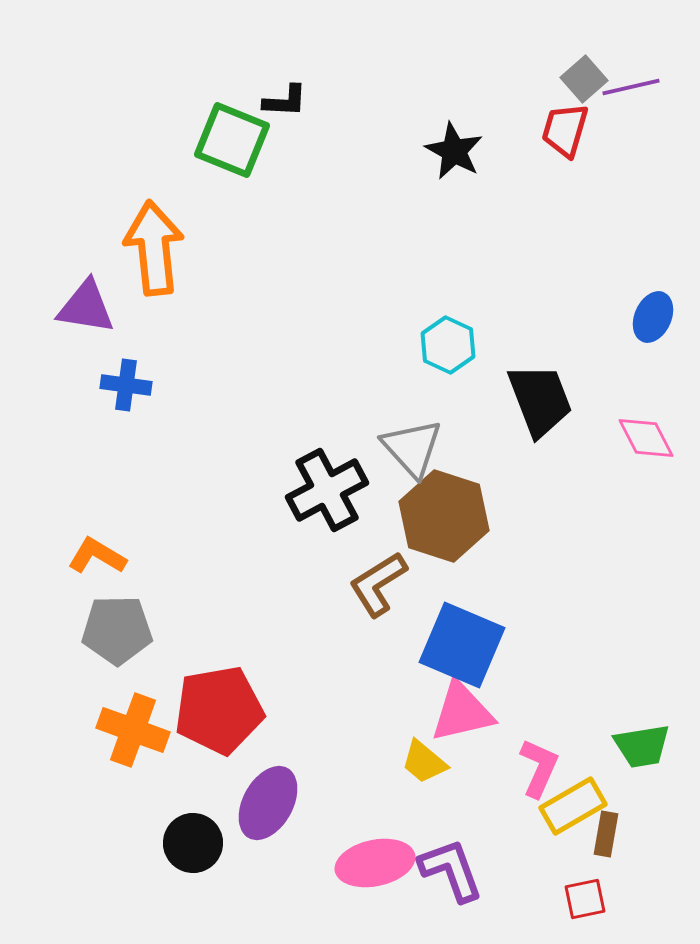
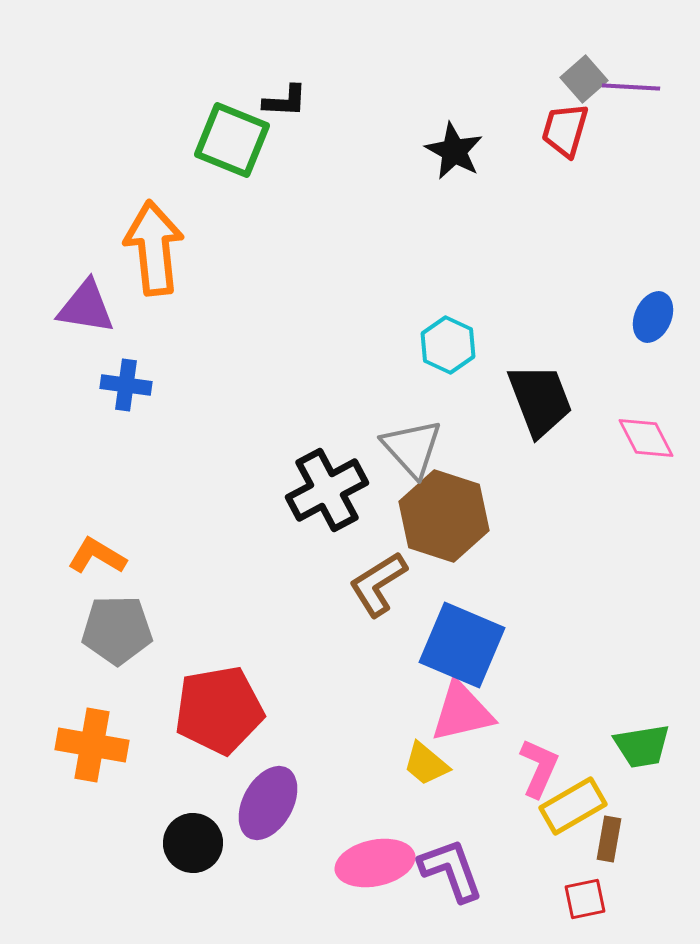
purple line: rotated 16 degrees clockwise
orange cross: moved 41 px left, 15 px down; rotated 10 degrees counterclockwise
yellow trapezoid: moved 2 px right, 2 px down
brown rectangle: moved 3 px right, 5 px down
